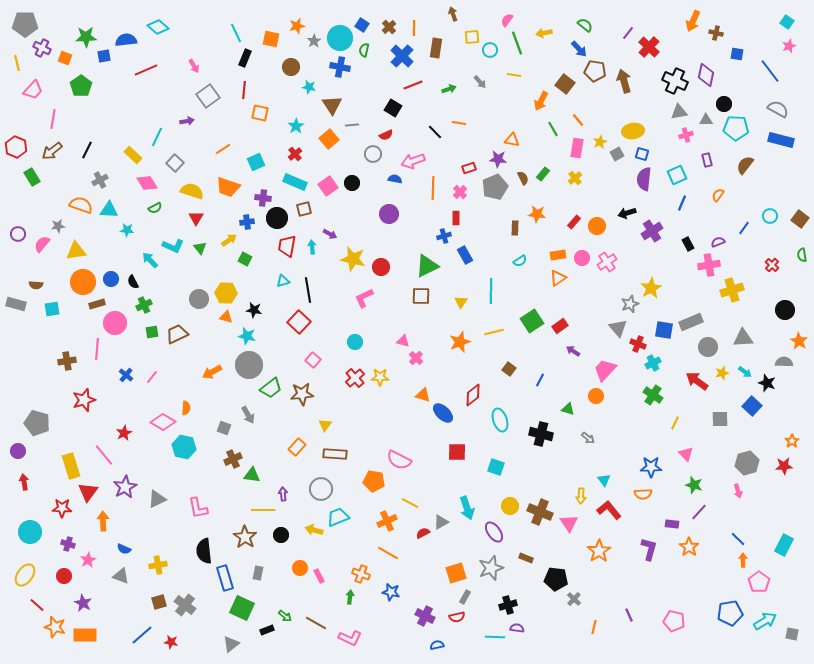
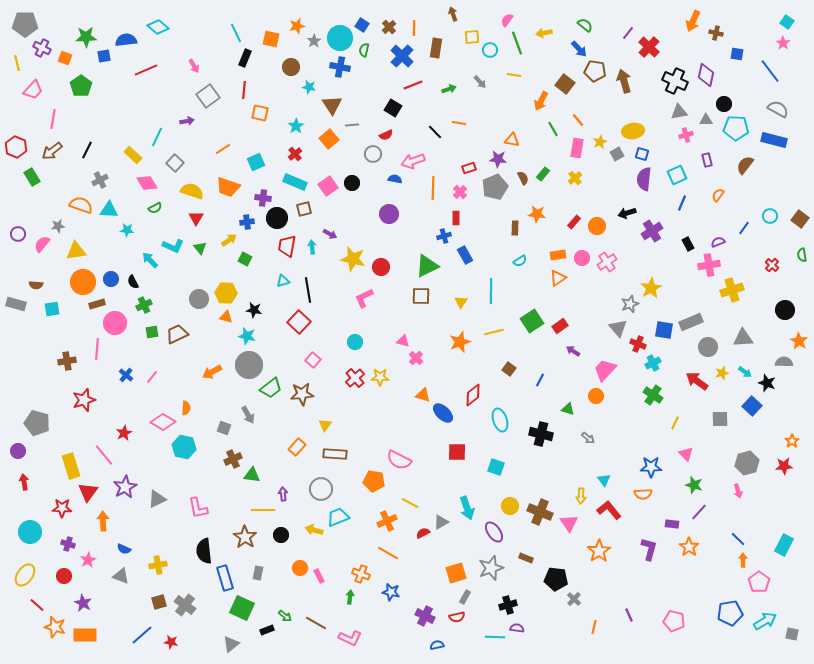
pink star at (789, 46): moved 6 px left, 3 px up; rotated 16 degrees counterclockwise
blue rectangle at (781, 140): moved 7 px left
